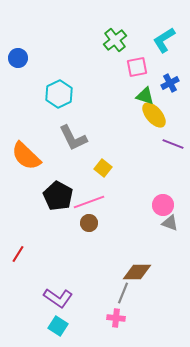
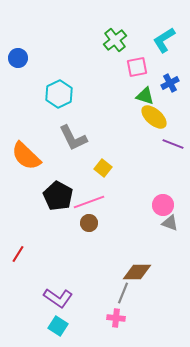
yellow ellipse: moved 2 px down; rotated 8 degrees counterclockwise
